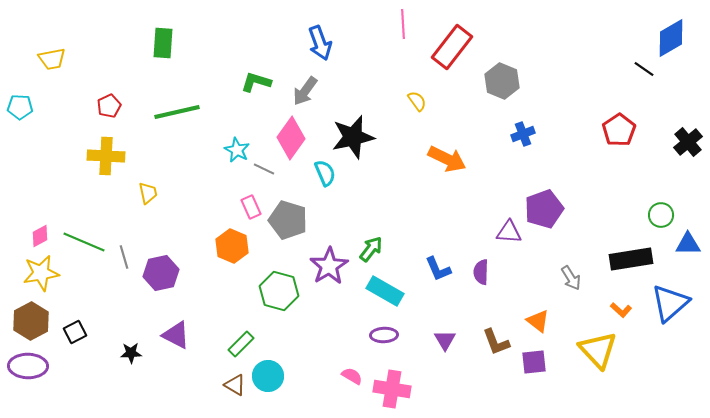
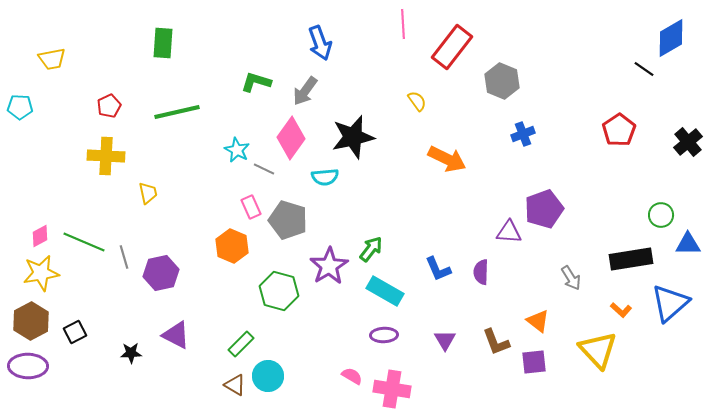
cyan semicircle at (325, 173): moved 4 px down; rotated 108 degrees clockwise
